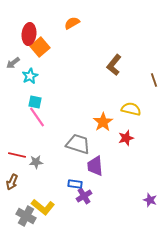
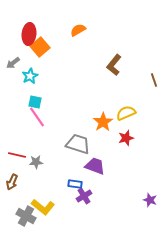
orange semicircle: moved 6 px right, 7 px down
yellow semicircle: moved 5 px left, 4 px down; rotated 36 degrees counterclockwise
purple trapezoid: rotated 115 degrees clockwise
